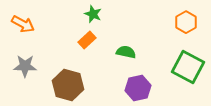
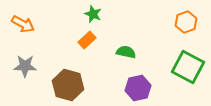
orange hexagon: rotated 10 degrees clockwise
